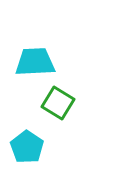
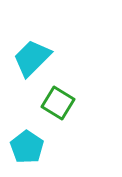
cyan trapezoid: moved 3 px left, 4 px up; rotated 42 degrees counterclockwise
